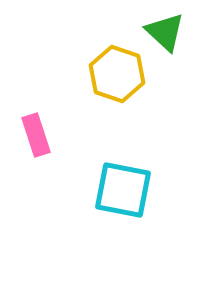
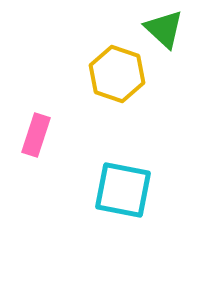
green triangle: moved 1 px left, 3 px up
pink rectangle: rotated 36 degrees clockwise
